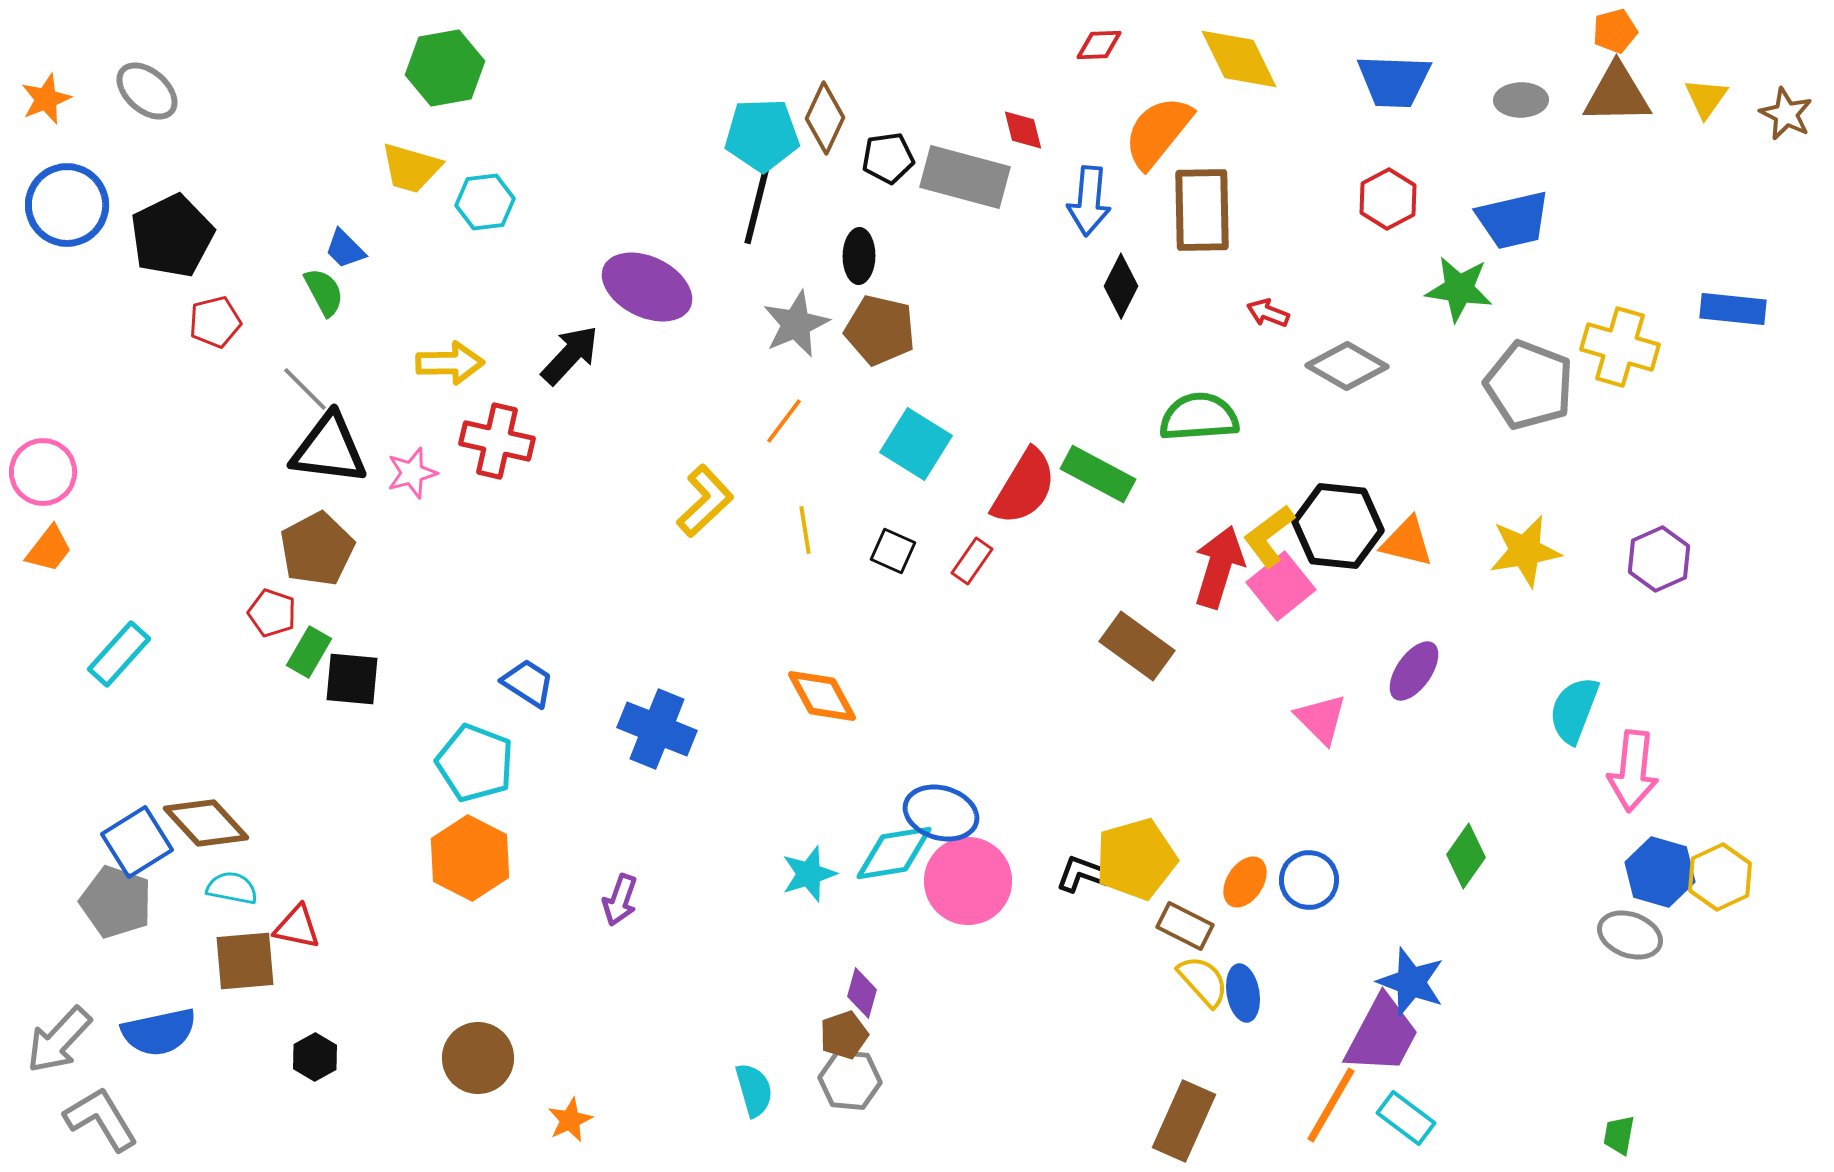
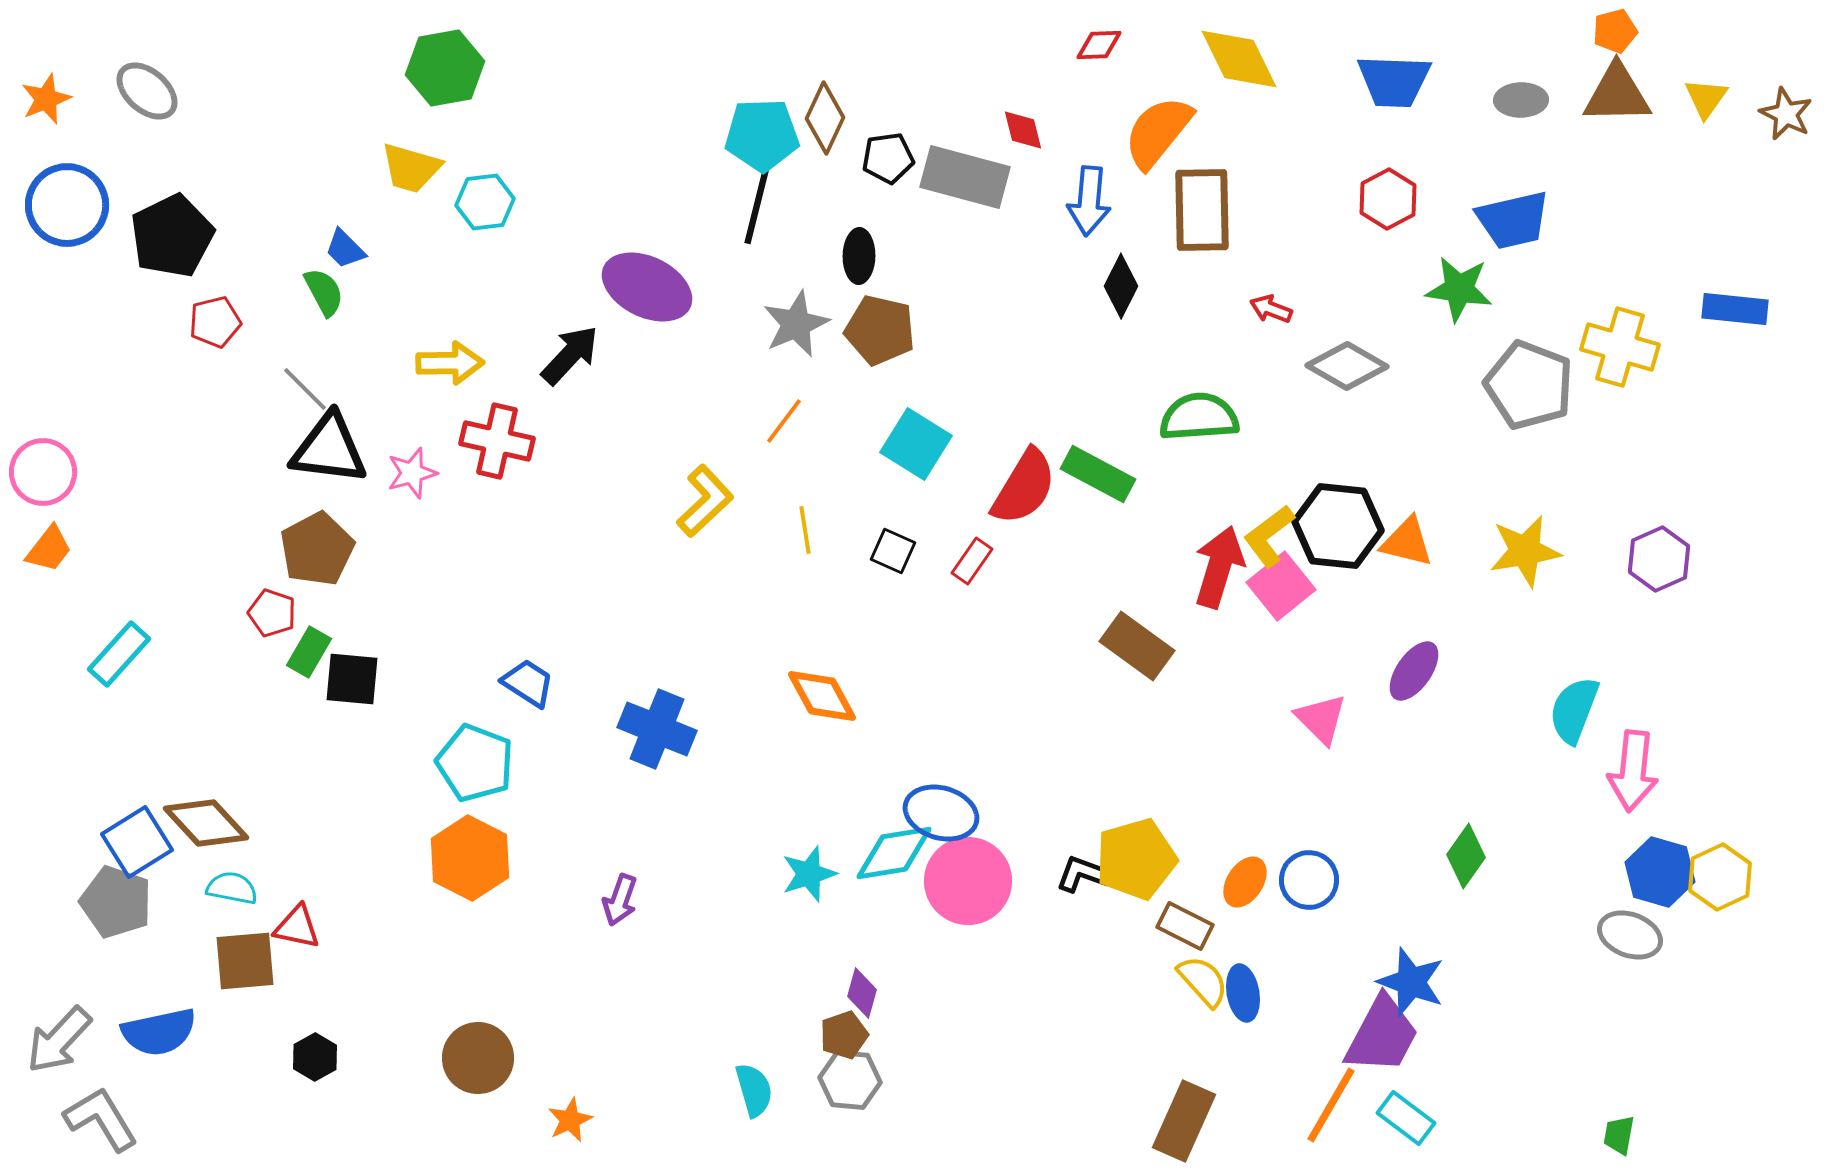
blue rectangle at (1733, 309): moved 2 px right
red arrow at (1268, 313): moved 3 px right, 4 px up
